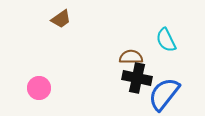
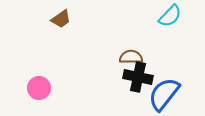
cyan semicircle: moved 4 px right, 24 px up; rotated 110 degrees counterclockwise
black cross: moved 1 px right, 1 px up
